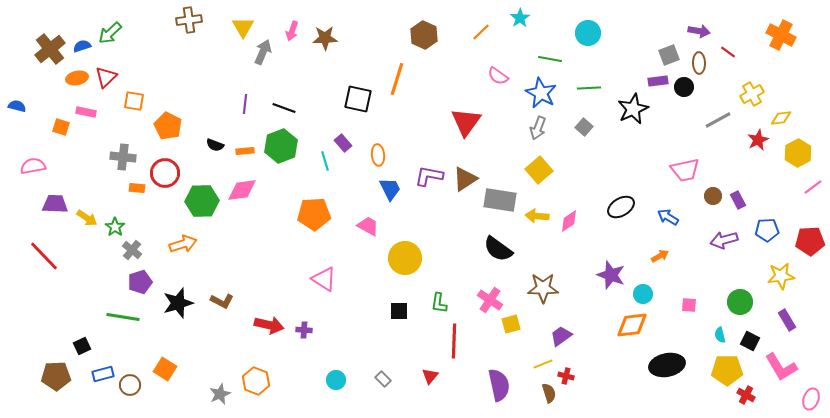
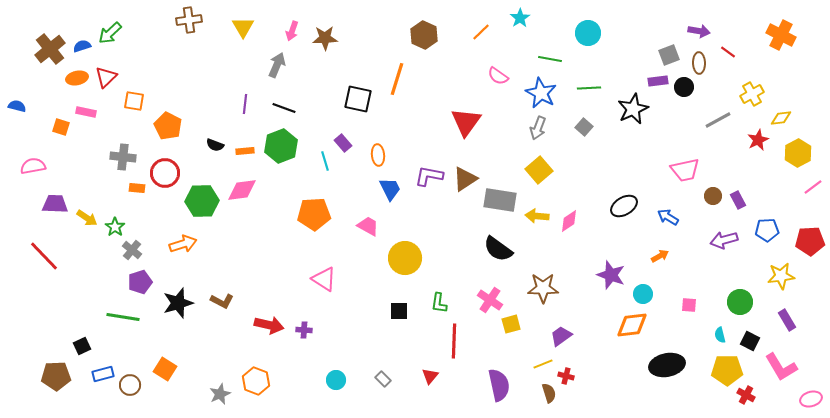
gray arrow at (263, 52): moved 14 px right, 13 px down
black ellipse at (621, 207): moved 3 px right, 1 px up
pink ellipse at (811, 399): rotated 55 degrees clockwise
